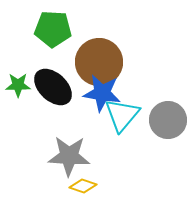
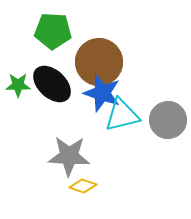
green pentagon: moved 2 px down
black ellipse: moved 1 px left, 3 px up
blue star: rotated 9 degrees clockwise
cyan triangle: rotated 36 degrees clockwise
